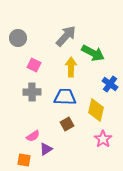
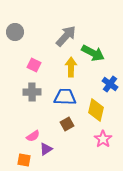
gray circle: moved 3 px left, 6 px up
